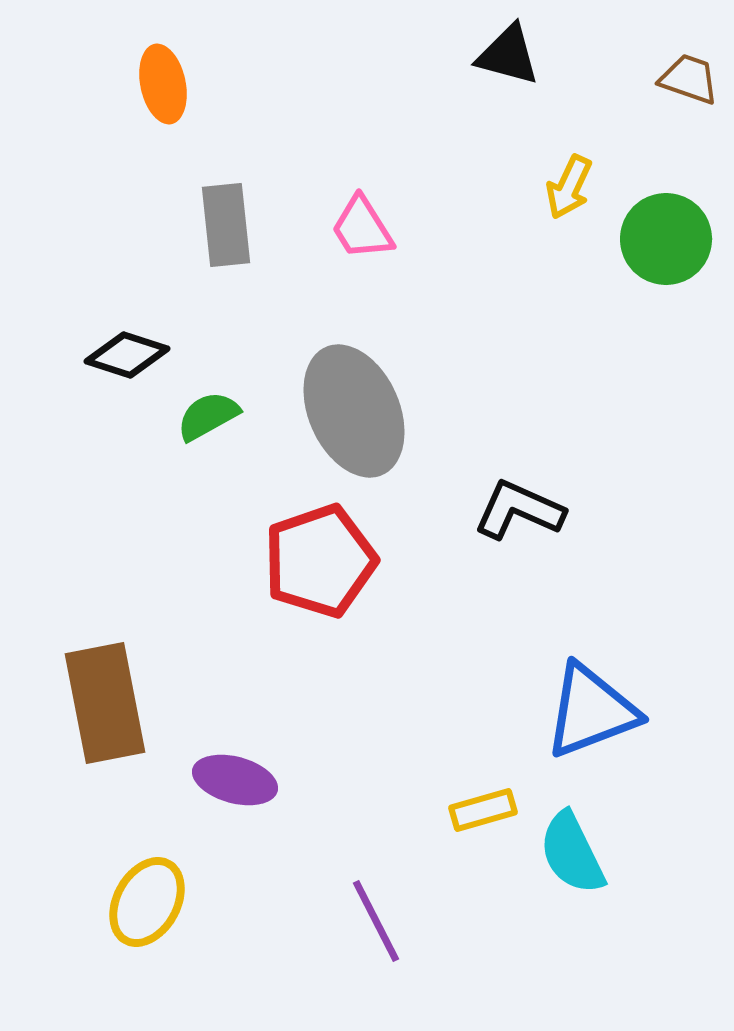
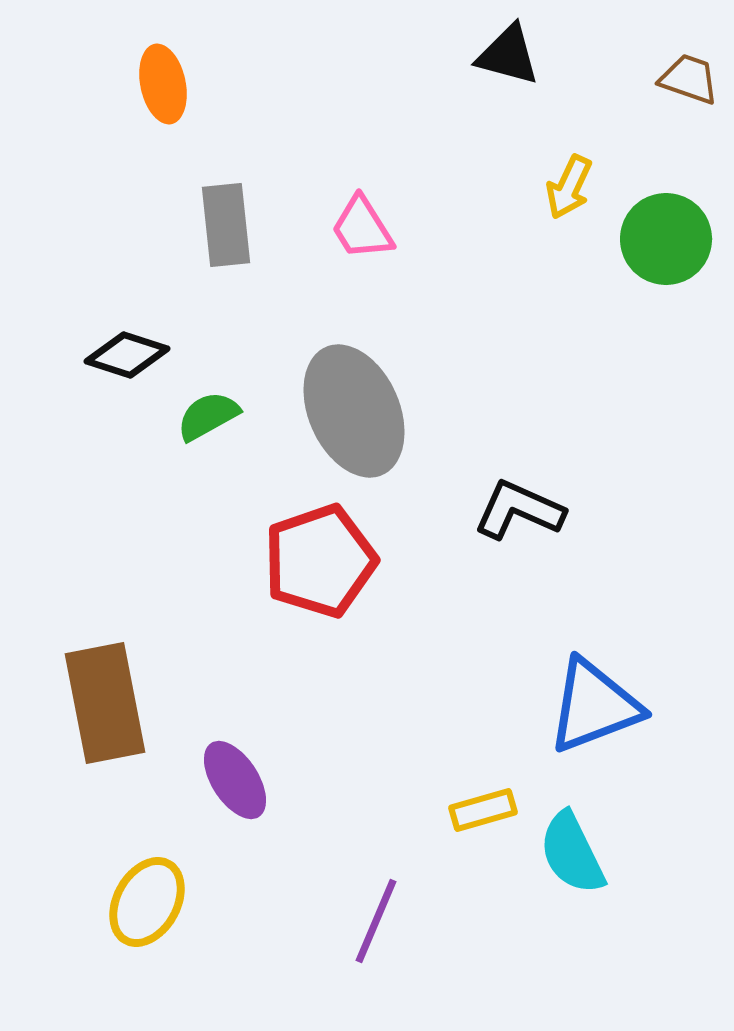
blue triangle: moved 3 px right, 5 px up
purple ellipse: rotated 42 degrees clockwise
purple line: rotated 50 degrees clockwise
